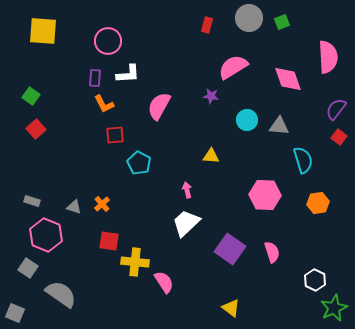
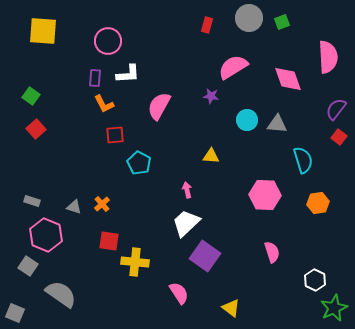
gray triangle at (279, 126): moved 2 px left, 2 px up
purple square at (230, 249): moved 25 px left, 7 px down
gray square at (28, 268): moved 2 px up
pink semicircle at (164, 282): moved 15 px right, 11 px down
